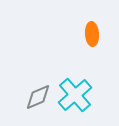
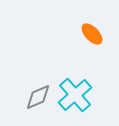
orange ellipse: rotated 40 degrees counterclockwise
